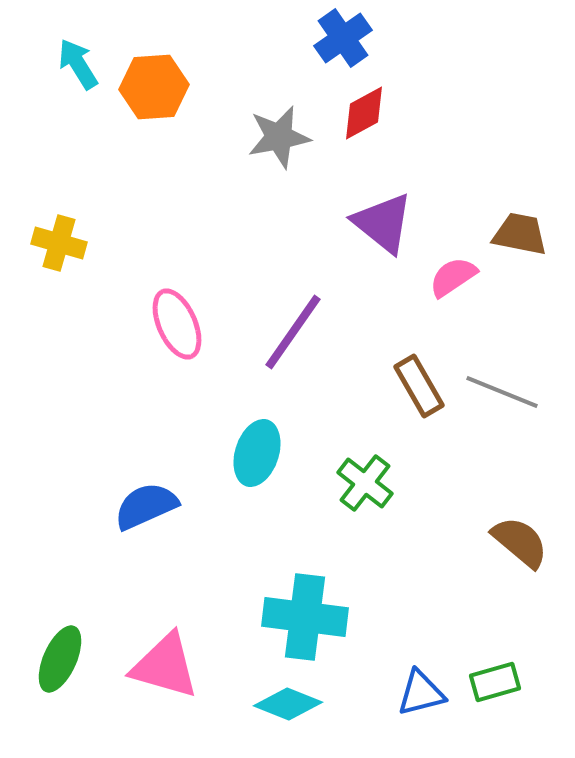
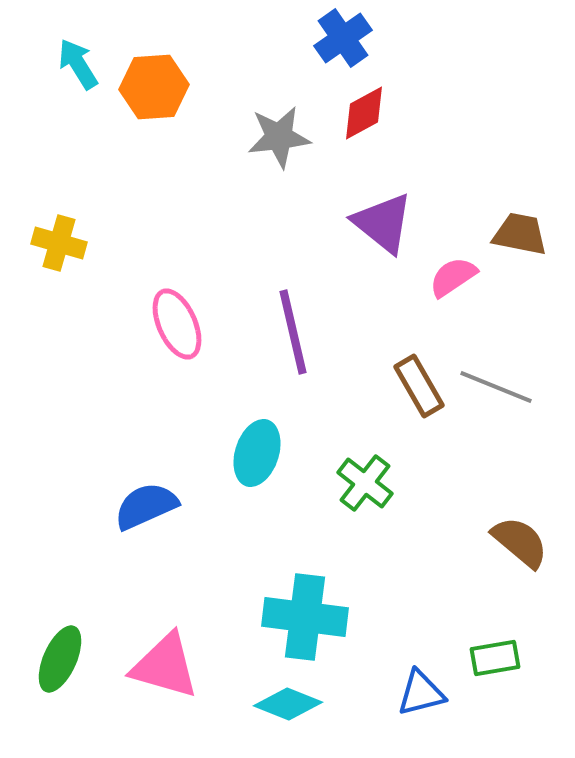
gray star: rotated 4 degrees clockwise
purple line: rotated 48 degrees counterclockwise
gray line: moved 6 px left, 5 px up
green rectangle: moved 24 px up; rotated 6 degrees clockwise
